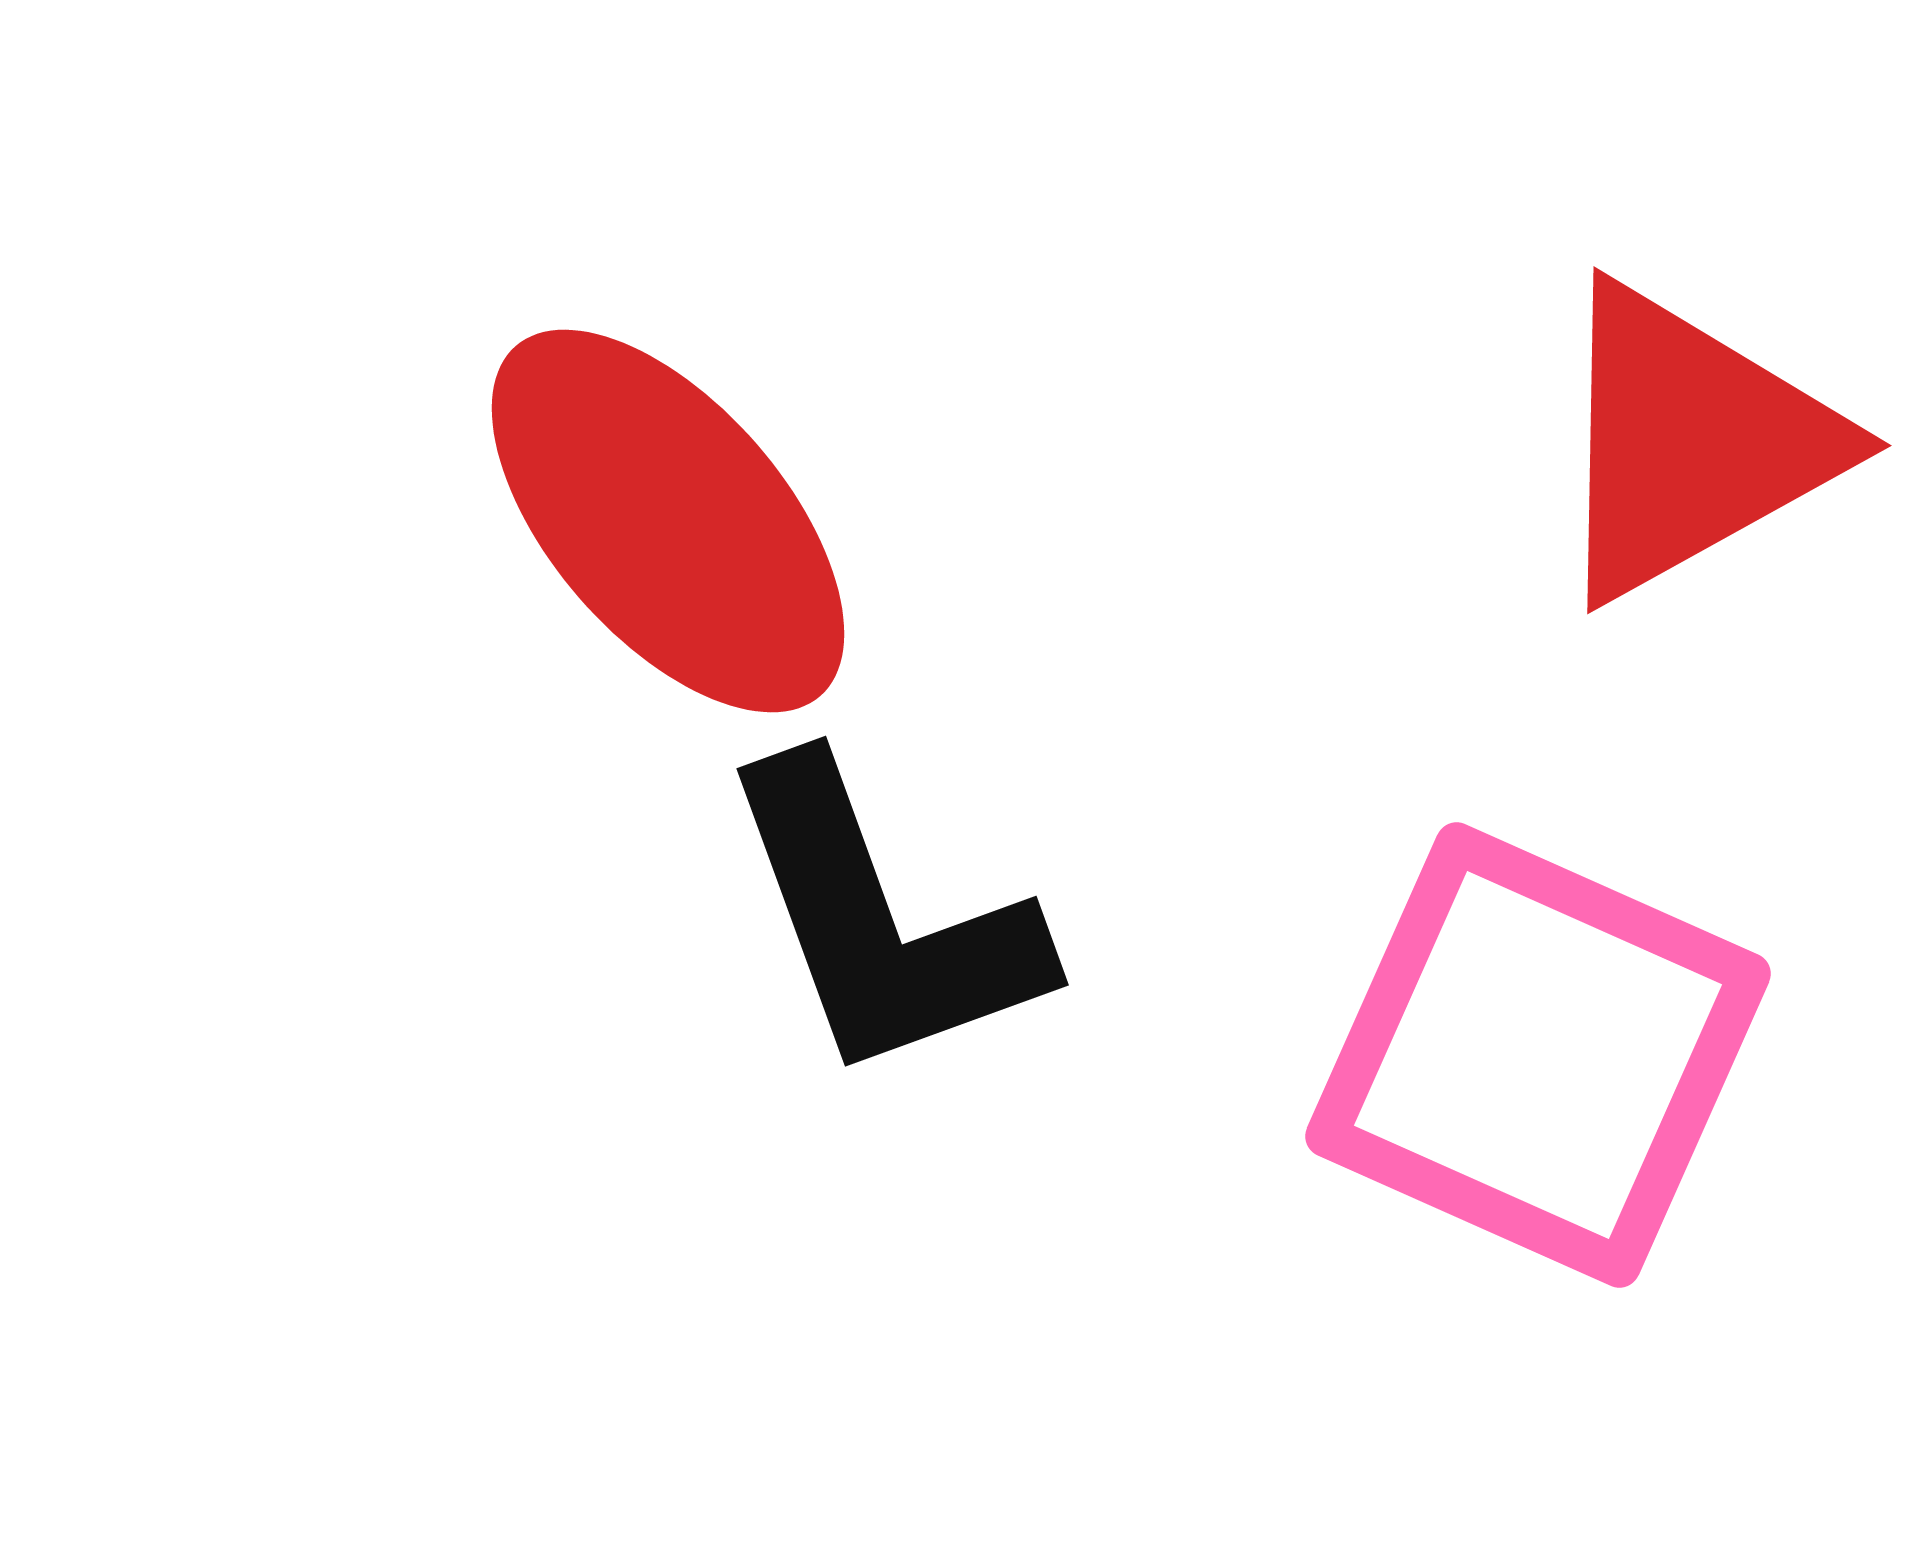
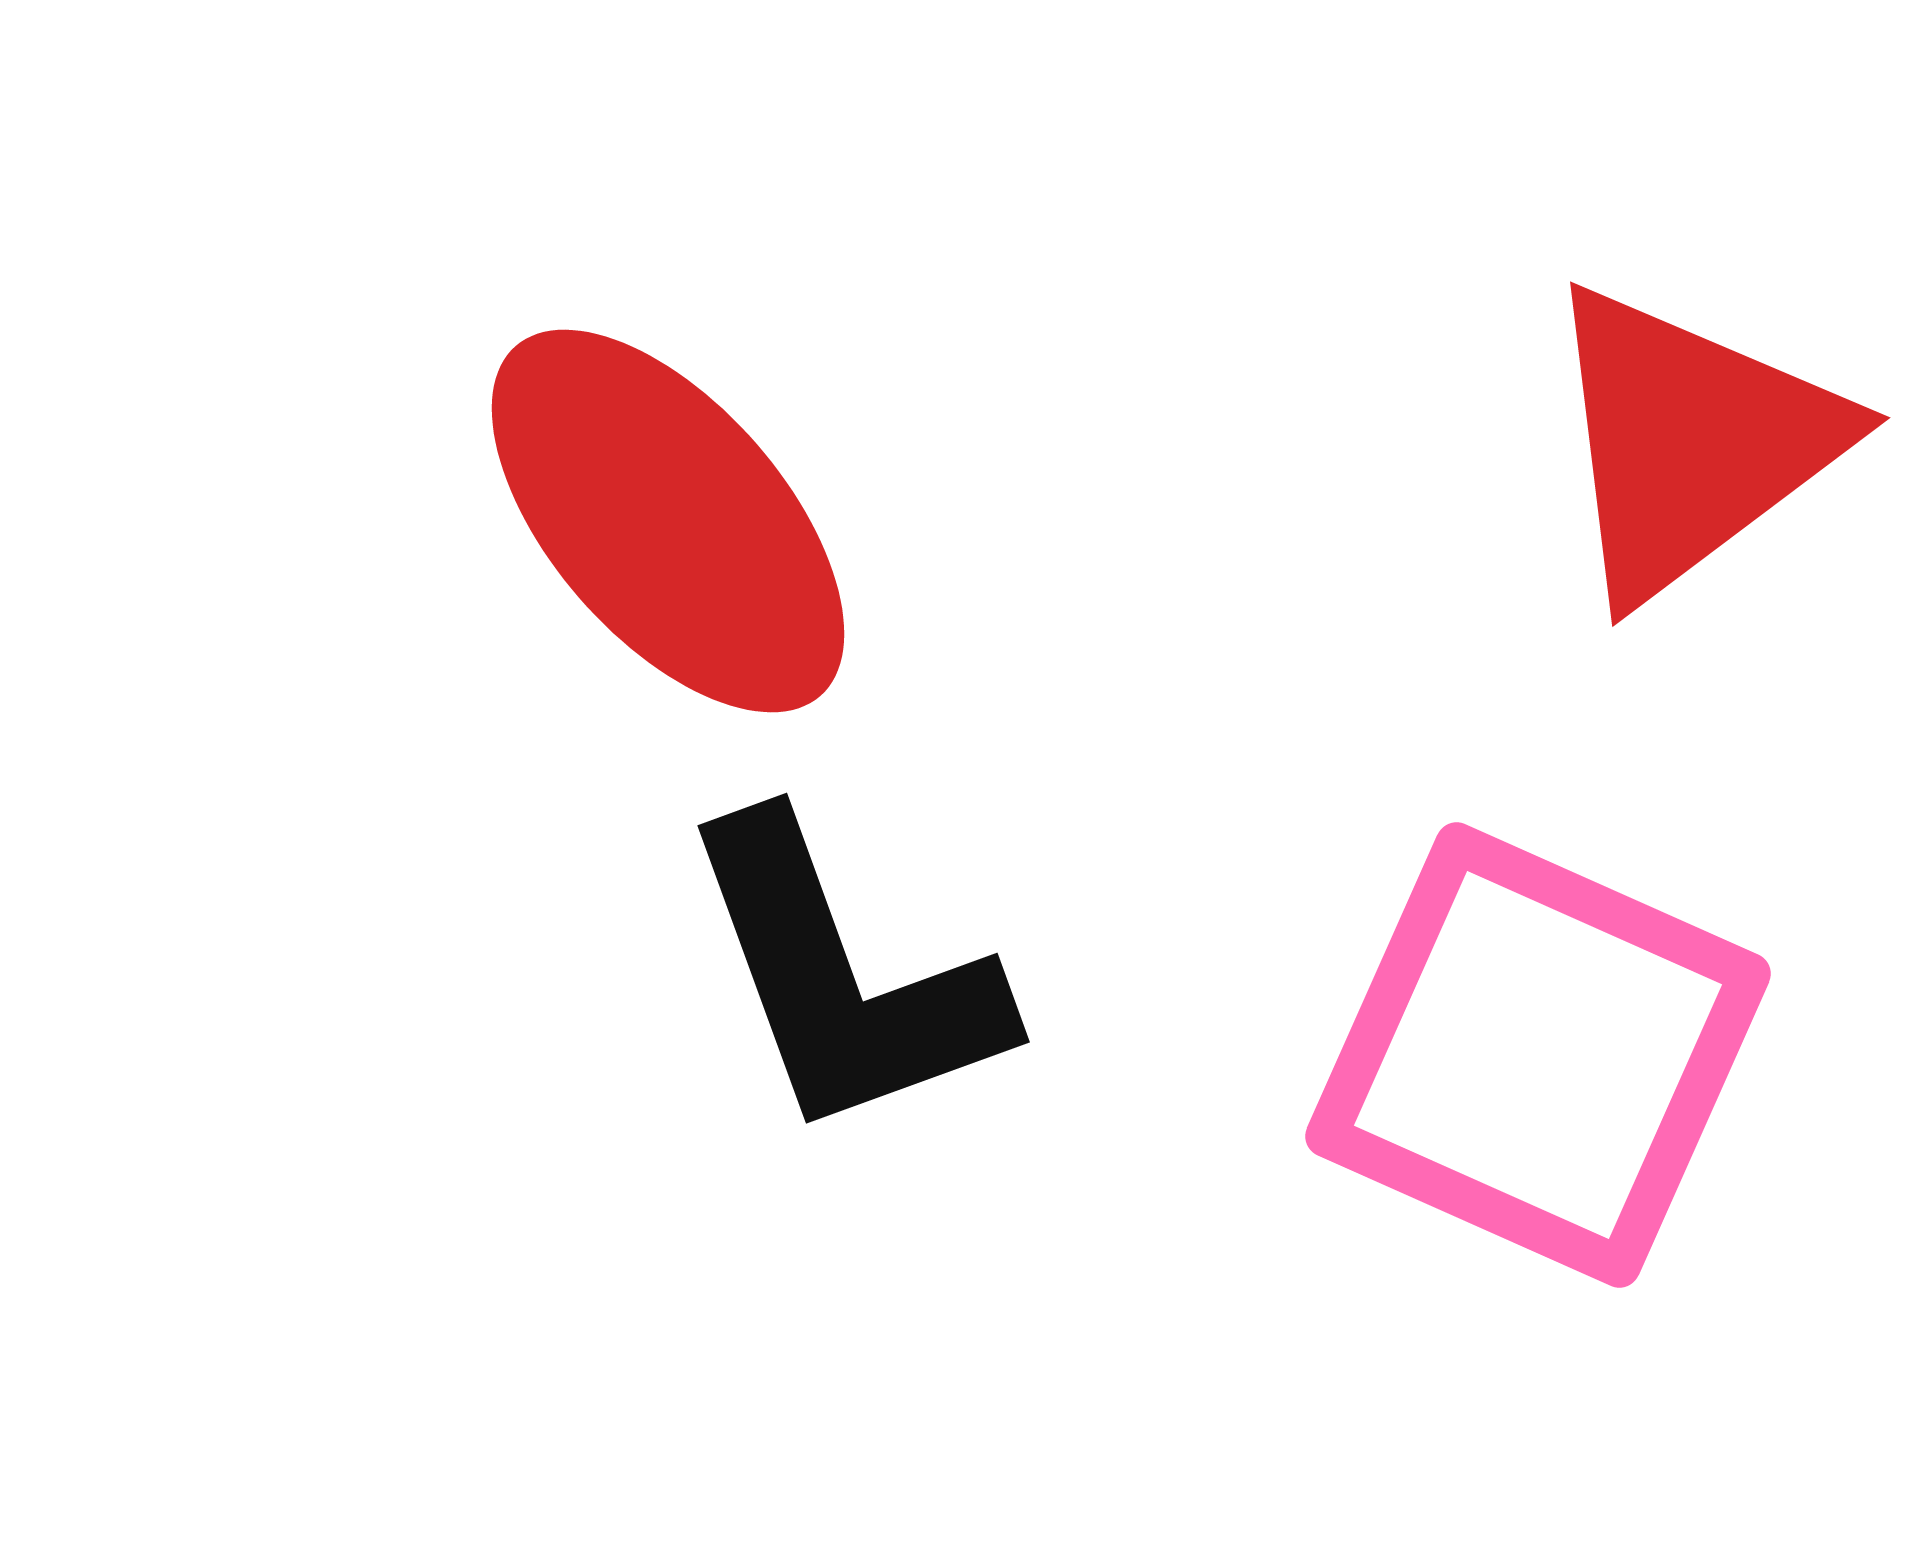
red triangle: rotated 8 degrees counterclockwise
black L-shape: moved 39 px left, 57 px down
